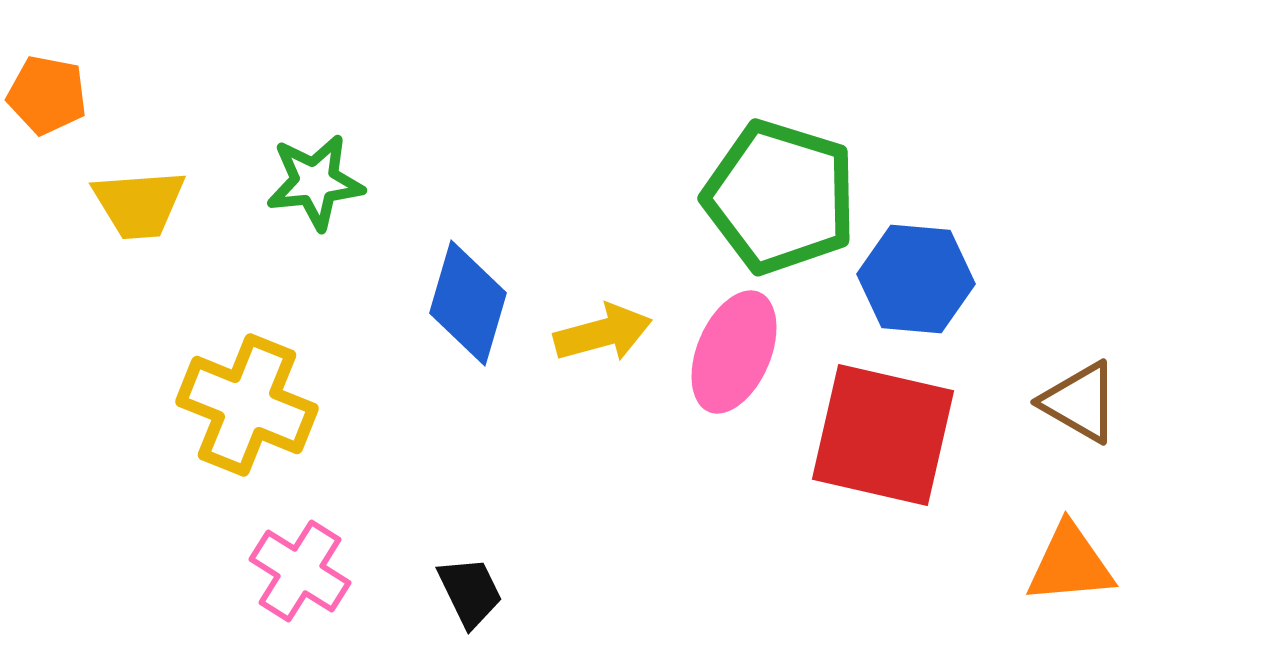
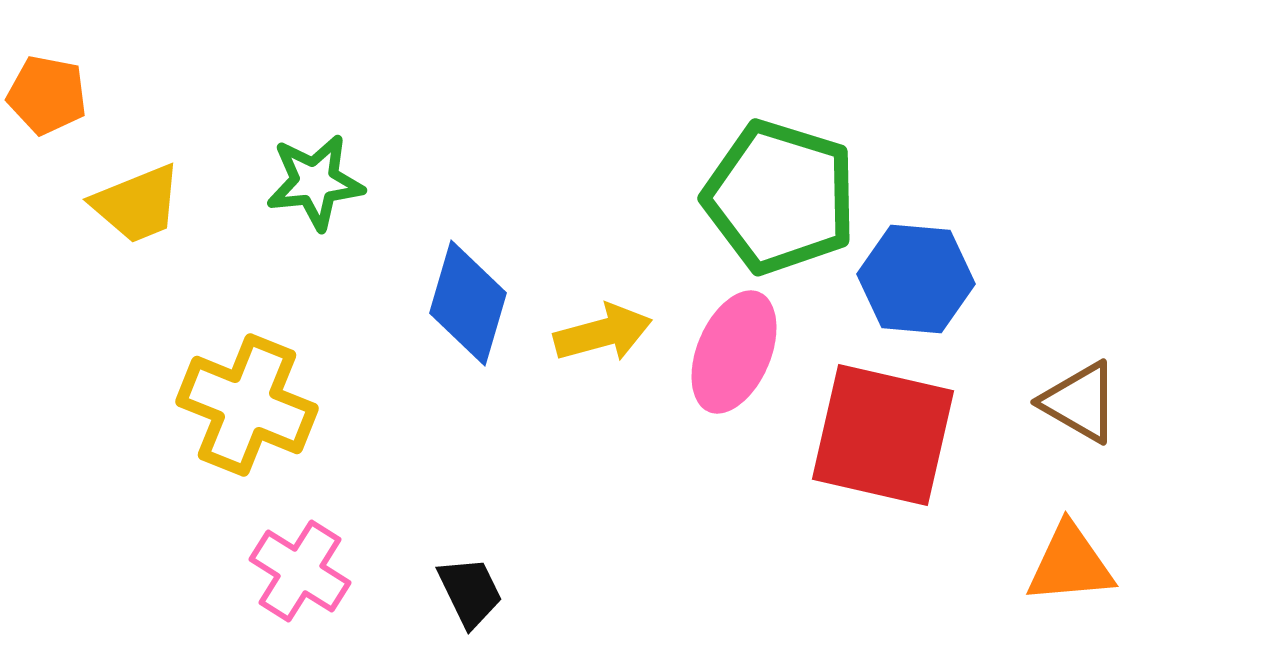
yellow trapezoid: moved 2 px left; rotated 18 degrees counterclockwise
